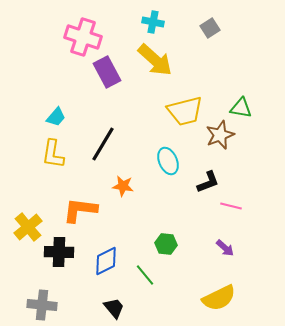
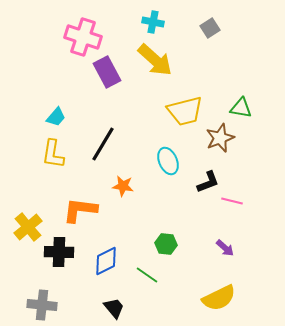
brown star: moved 3 px down
pink line: moved 1 px right, 5 px up
green line: moved 2 px right; rotated 15 degrees counterclockwise
